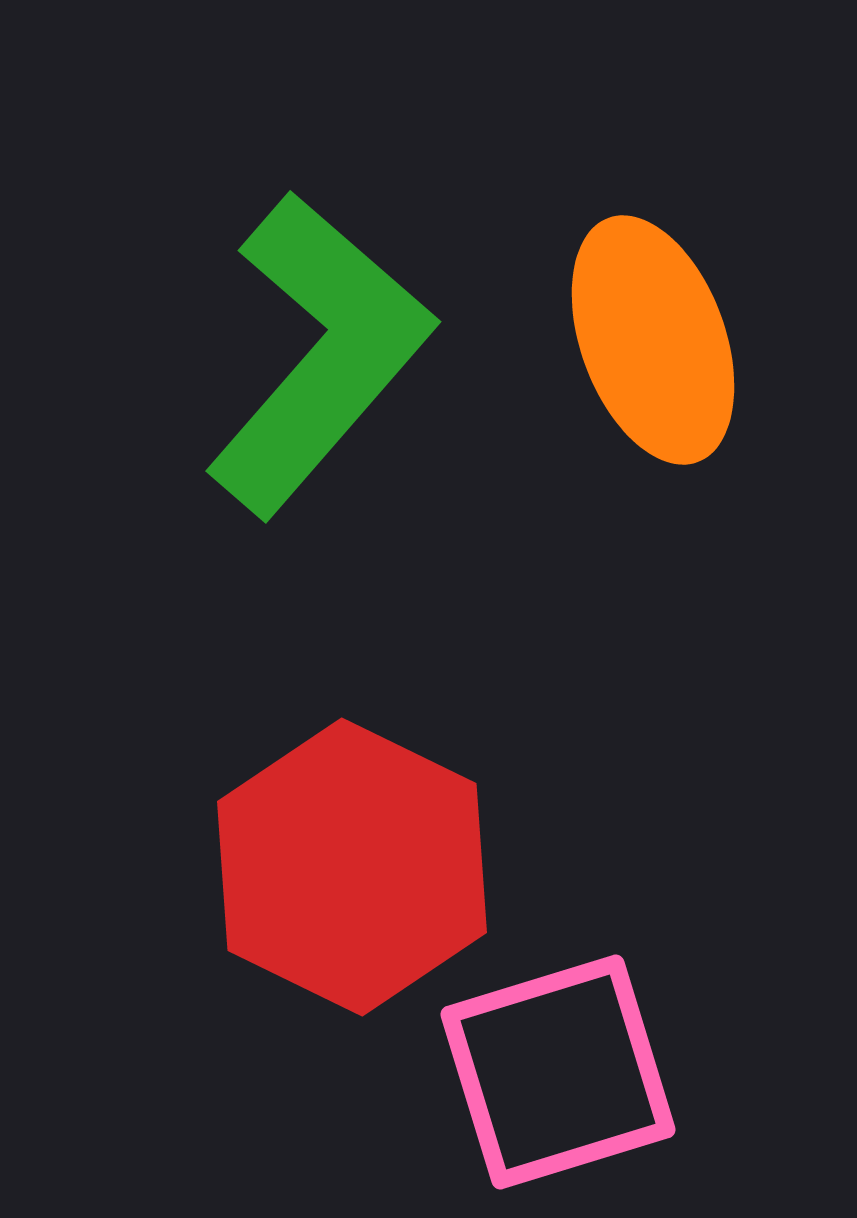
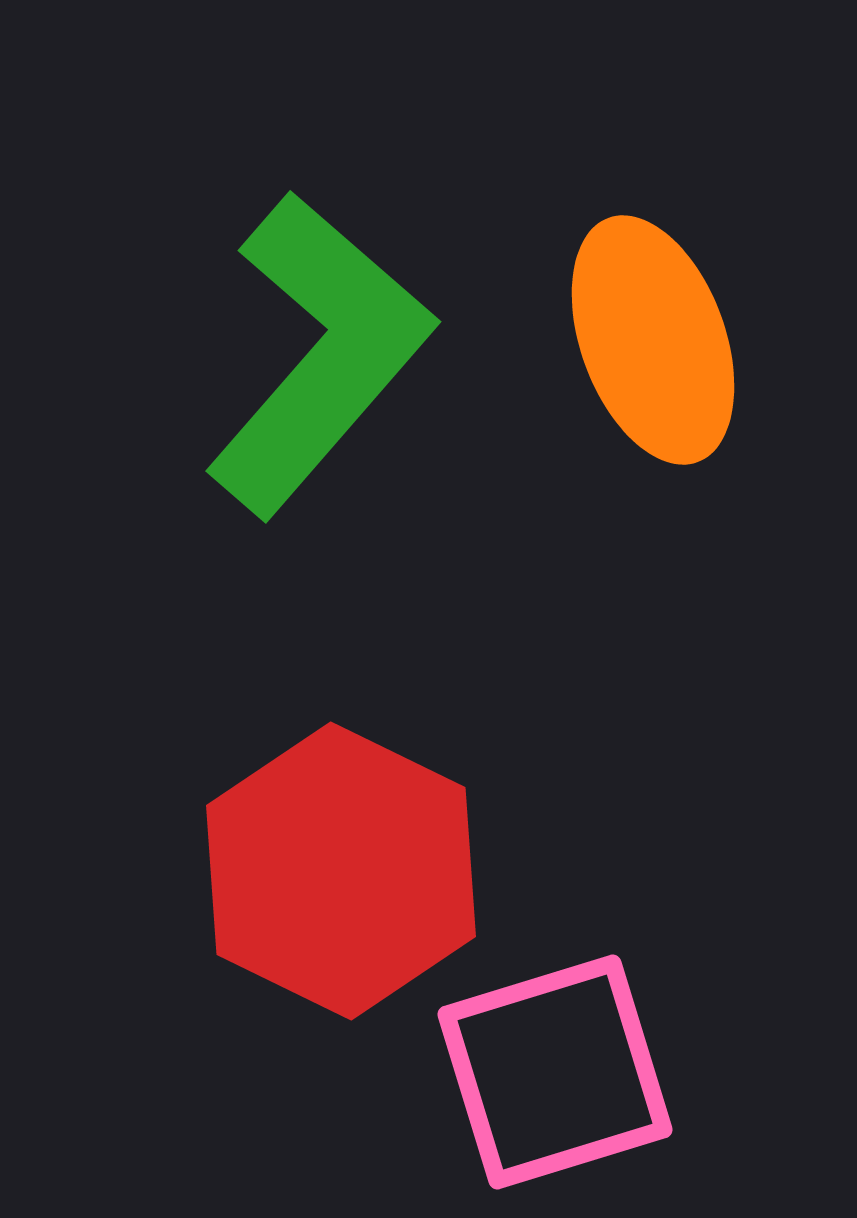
red hexagon: moved 11 px left, 4 px down
pink square: moved 3 px left
